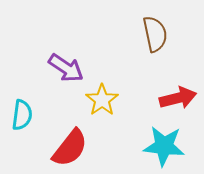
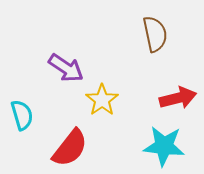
cyan semicircle: rotated 24 degrees counterclockwise
